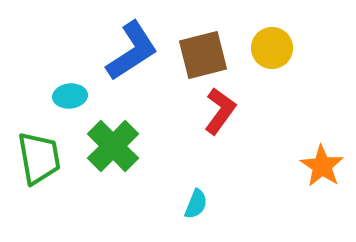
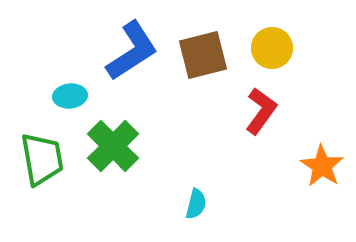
red L-shape: moved 41 px right
green trapezoid: moved 3 px right, 1 px down
cyan semicircle: rotated 8 degrees counterclockwise
